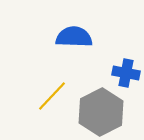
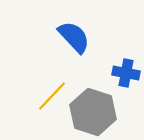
blue semicircle: rotated 45 degrees clockwise
gray hexagon: moved 8 px left; rotated 15 degrees counterclockwise
